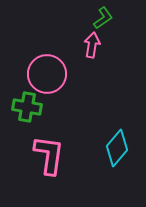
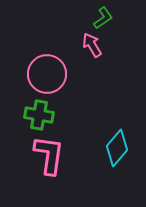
pink arrow: rotated 40 degrees counterclockwise
green cross: moved 12 px right, 8 px down
